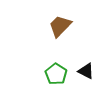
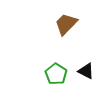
brown trapezoid: moved 6 px right, 2 px up
